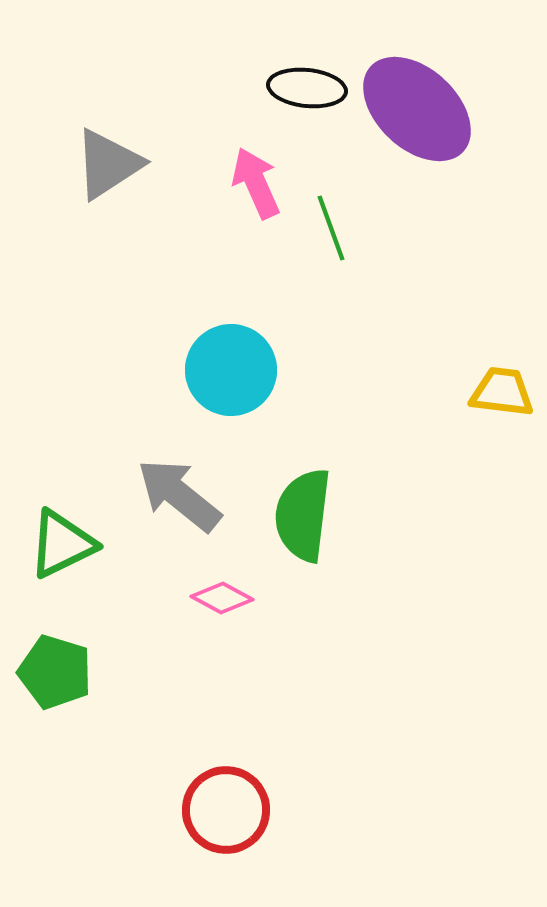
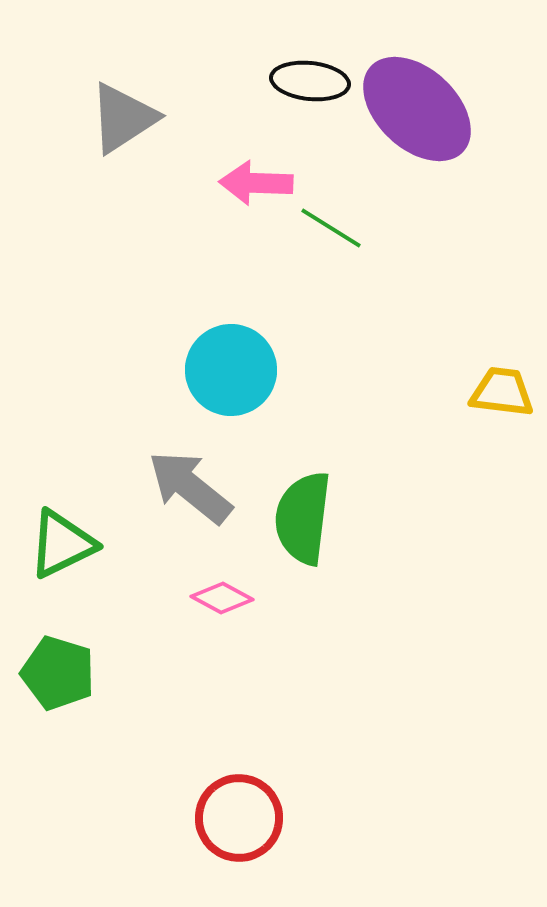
black ellipse: moved 3 px right, 7 px up
gray triangle: moved 15 px right, 46 px up
pink arrow: rotated 64 degrees counterclockwise
green line: rotated 38 degrees counterclockwise
gray arrow: moved 11 px right, 8 px up
green semicircle: moved 3 px down
green pentagon: moved 3 px right, 1 px down
red circle: moved 13 px right, 8 px down
